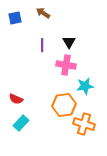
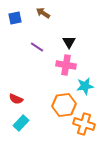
purple line: moved 5 px left, 2 px down; rotated 56 degrees counterclockwise
